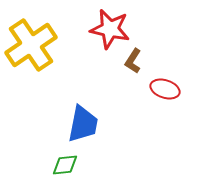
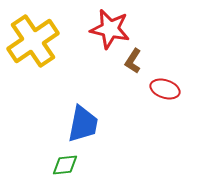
yellow cross: moved 2 px right, 4 px up
